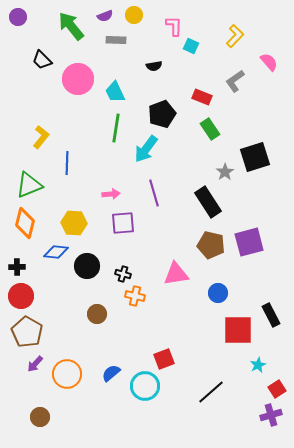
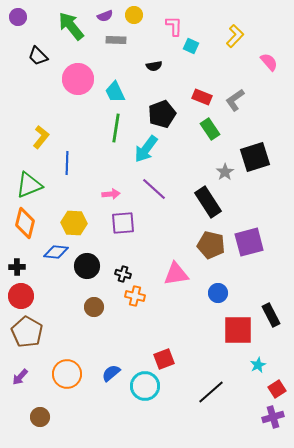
black trapezoid at (42, 60): moved 4 px left, 4 px up
gray L-shape at (235, 81): moved 19 px down
purple line at (154, 193): moved 4 px up; rotated 32 degrees counterclockwise
brown circle at (97, 314): moved 3 px left, 7 px up
purple arrow at (35, 364): moved 15 px left, 13 px down
purple cross at (271, 415): moved 2 px right, 2 px down
